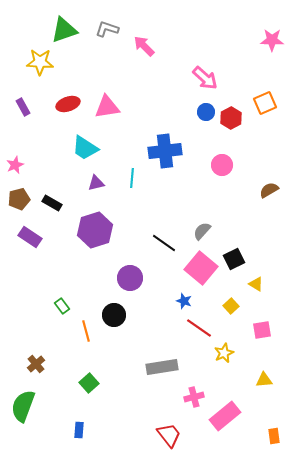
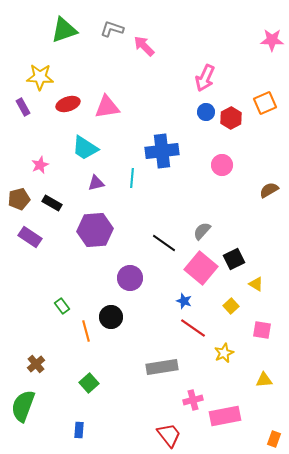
gray L-shape at (107, 29): moved 5 px right
yellow star at (40, 62): moved 15 px down
pink arrow at (205, 78): rotated 72 degrees clockwise
blue cross at (165, 151): moved 3 px left
pink star at (15, 165): moved 25 px right
purple hexagon at (95, 230): rotated 12 degrees clockwise
black circle at (114, 315): moved 3 px left, 2 px down
red line at (199, 328): moved 6 px left
pink square at (262, 330): rotated 18 degrees clockwise
pink cross at (194, 397): moved 1 px left, 3 px down
pink rectangle at (225, 416): rotated 28 degrees clockwise
orange rectangle at (274, 436): moved 3 px down; rotated 28 degrees clockwise
